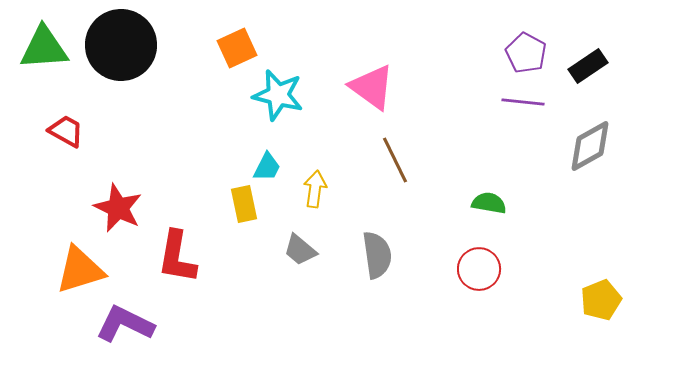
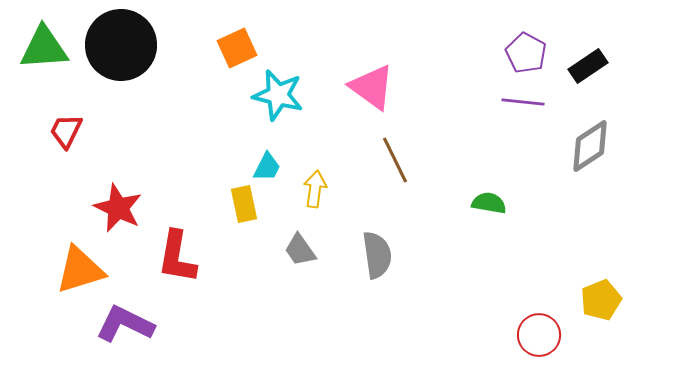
red trapezoid: rotated 93 degrees counterclockwise
gray diamond: rotated 4 degrees counterclockwise
gray trapezoid: rotated 15 degrees clockwise
red circle: moved 60 px right, 66 px down
